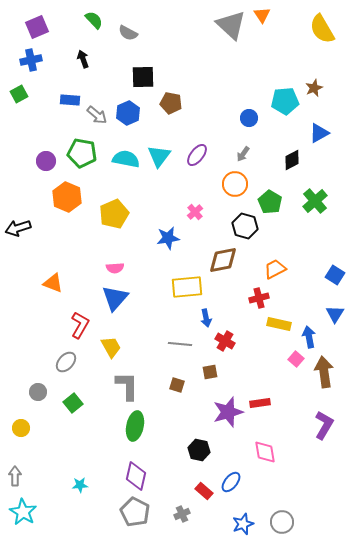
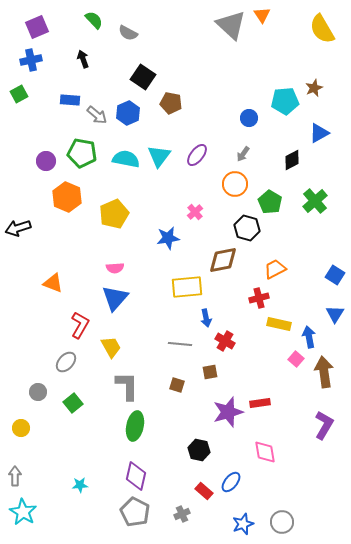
black square at (143, 77): rotated 35 degrees clockwise
black hexagon at (245, 226): moved 2 px right, 2 px down
